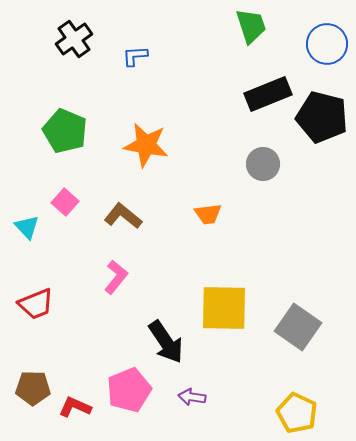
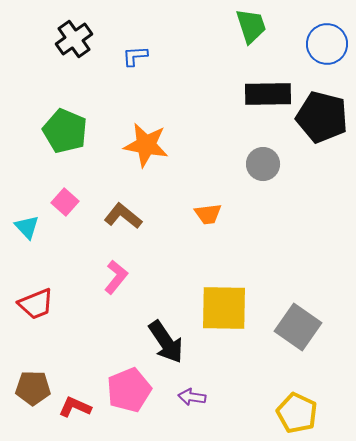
black rectangle: rotated 21 degrees clockwise
